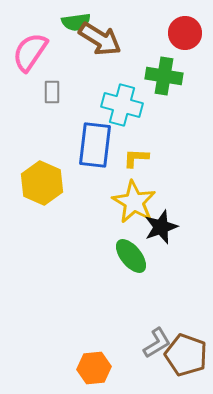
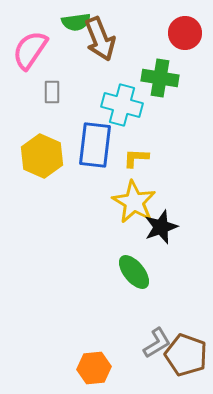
brown arrow: rotated 36 degrees clockwise
pink semicircle: moved 2 px up
green cross: moved 4 px left, 2 px down
yellow hexagon: moved 27 px up
green ellipse: moved 3 px right, 16 px down
